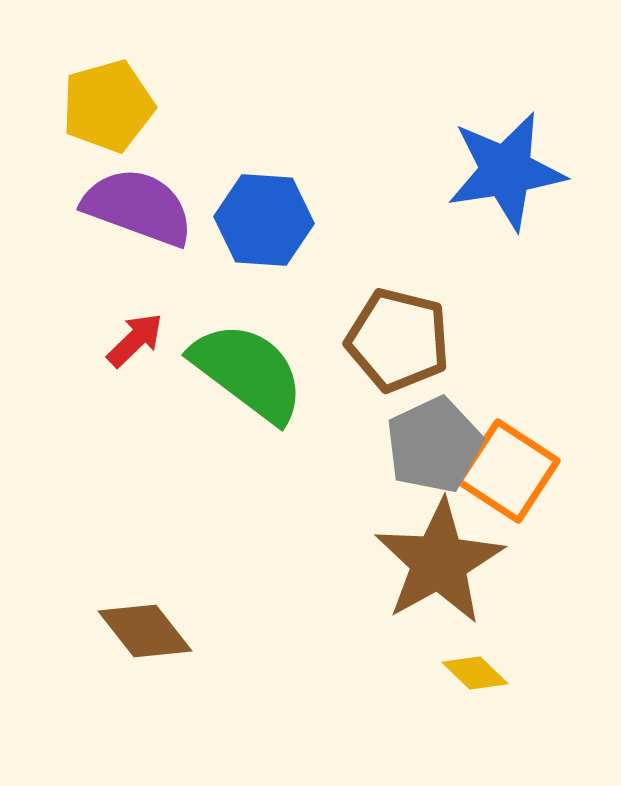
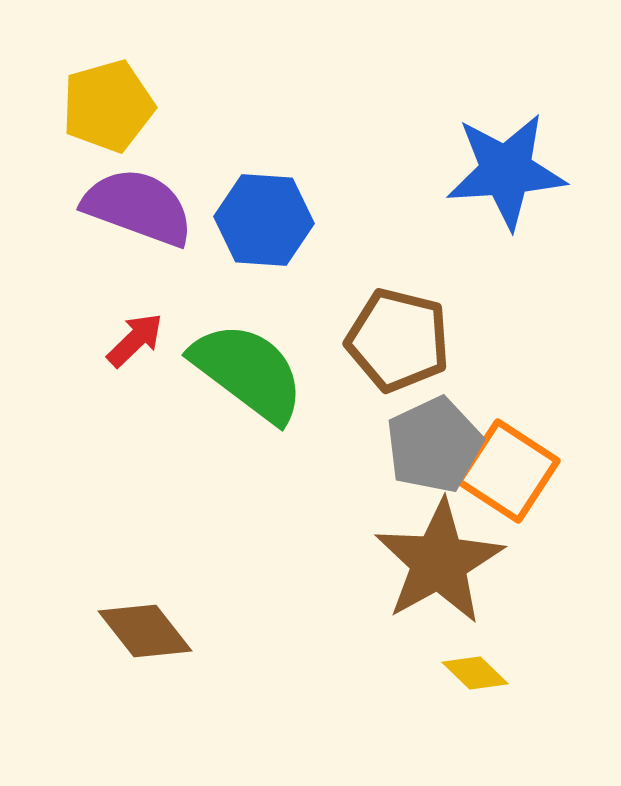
blue star: rotated 5 degrees clockwise
